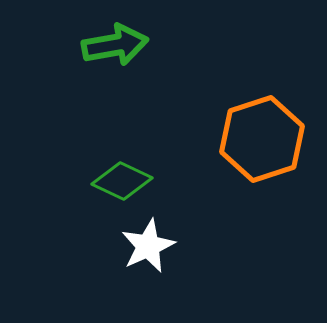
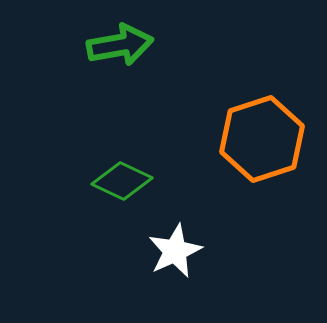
green arrow: moved 5 px right
white star: moved 27 px right, 5 px down
